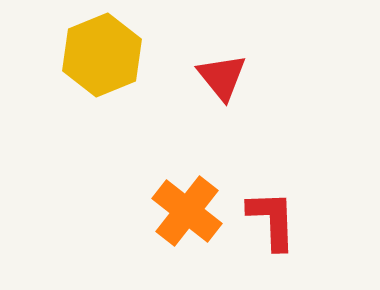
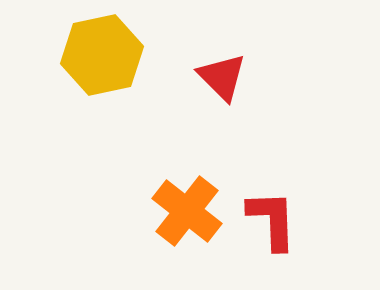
yellow hexagon: rotated 10 degrees clockwise
red triangle: rotated 6 degrees counterclockwise
